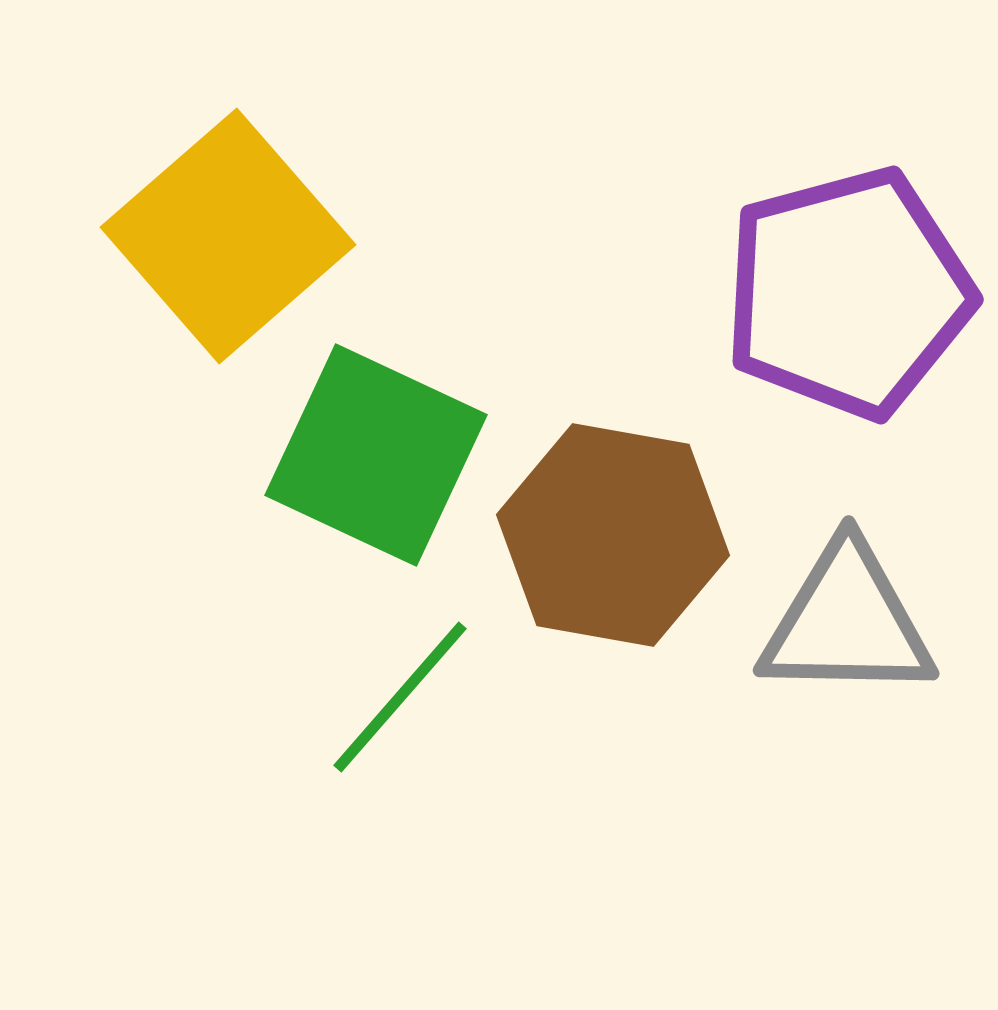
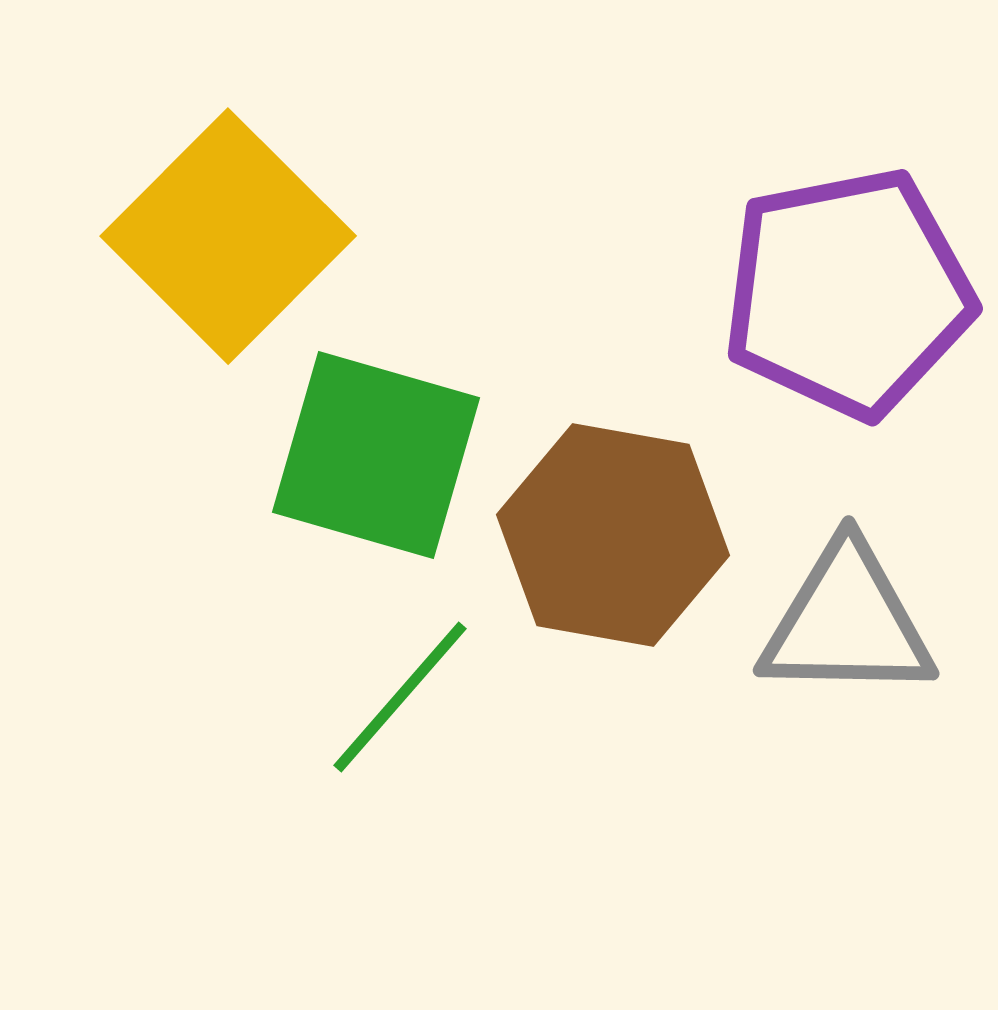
yellow square: rotated 4 degrees counterclockwise
purple pentagon: rotated 4 degrees clockwise
green square: rotated 9 degrees counterclockwise
